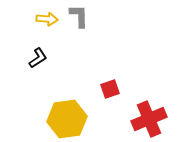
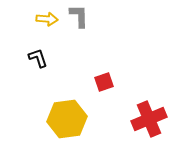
black L-shape: rotated 75 degrees counterclockwise
red square: moved 6 px left, 7 px up
